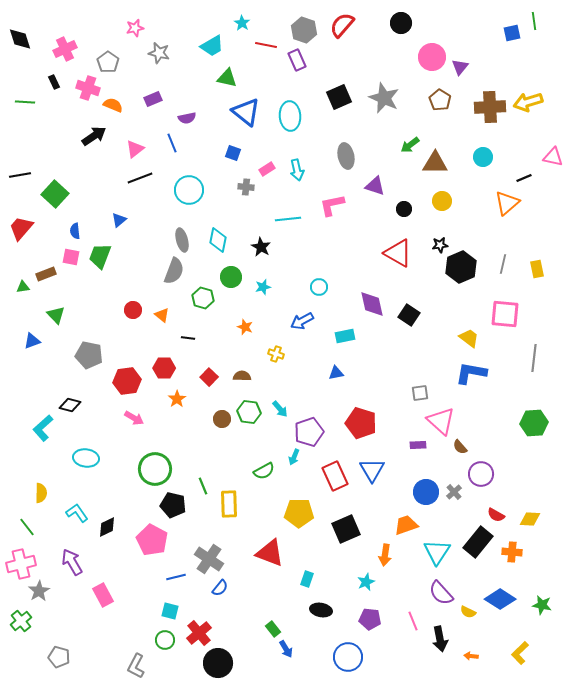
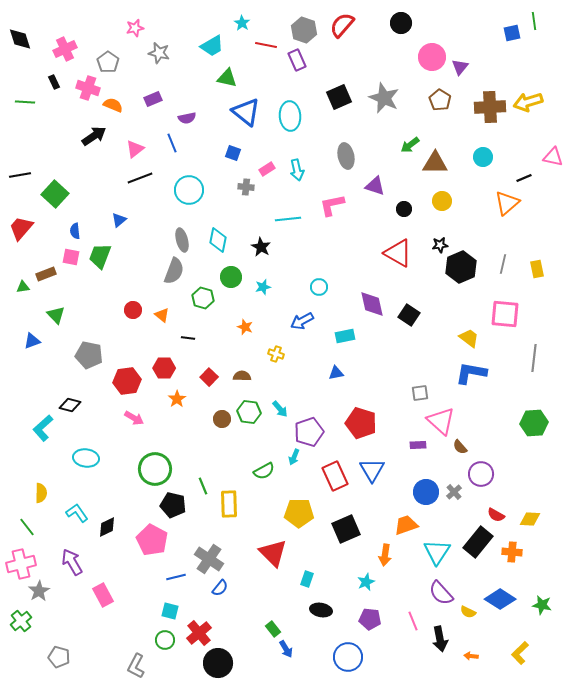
red triangle at (270, 553): moved 3 px right; rotated 24 degrees clockwise
